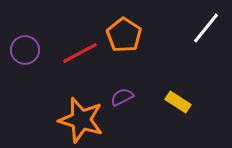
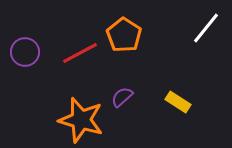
purple circle: moved 2 px down
purple semicircle: rotated 15 degrees counterclockwise
